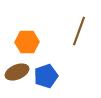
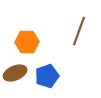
brown ellipse: moved 2 px left, 1 px down
blue pentagon: moved 1 px right
